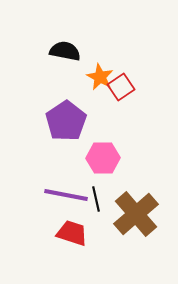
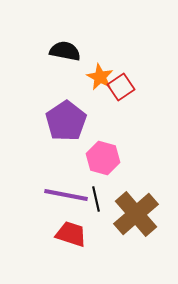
pink hexagon: rotated 16 degrees clockwise
red trapezoid: moved 1 px left, 1 px down
